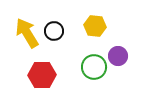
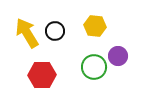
black circle: moved 1 px right
